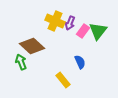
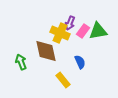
yellow cross: moved 5 px right, 12 px down
green triangle: rotated 42 degrees clockwise
brown diamond: moved 14 px right, 5 px down; rotated 35 degrees clockwise
